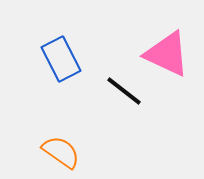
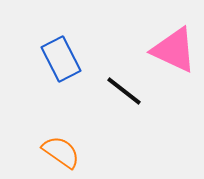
pink triangle: moved 7 px right, 4 px up
